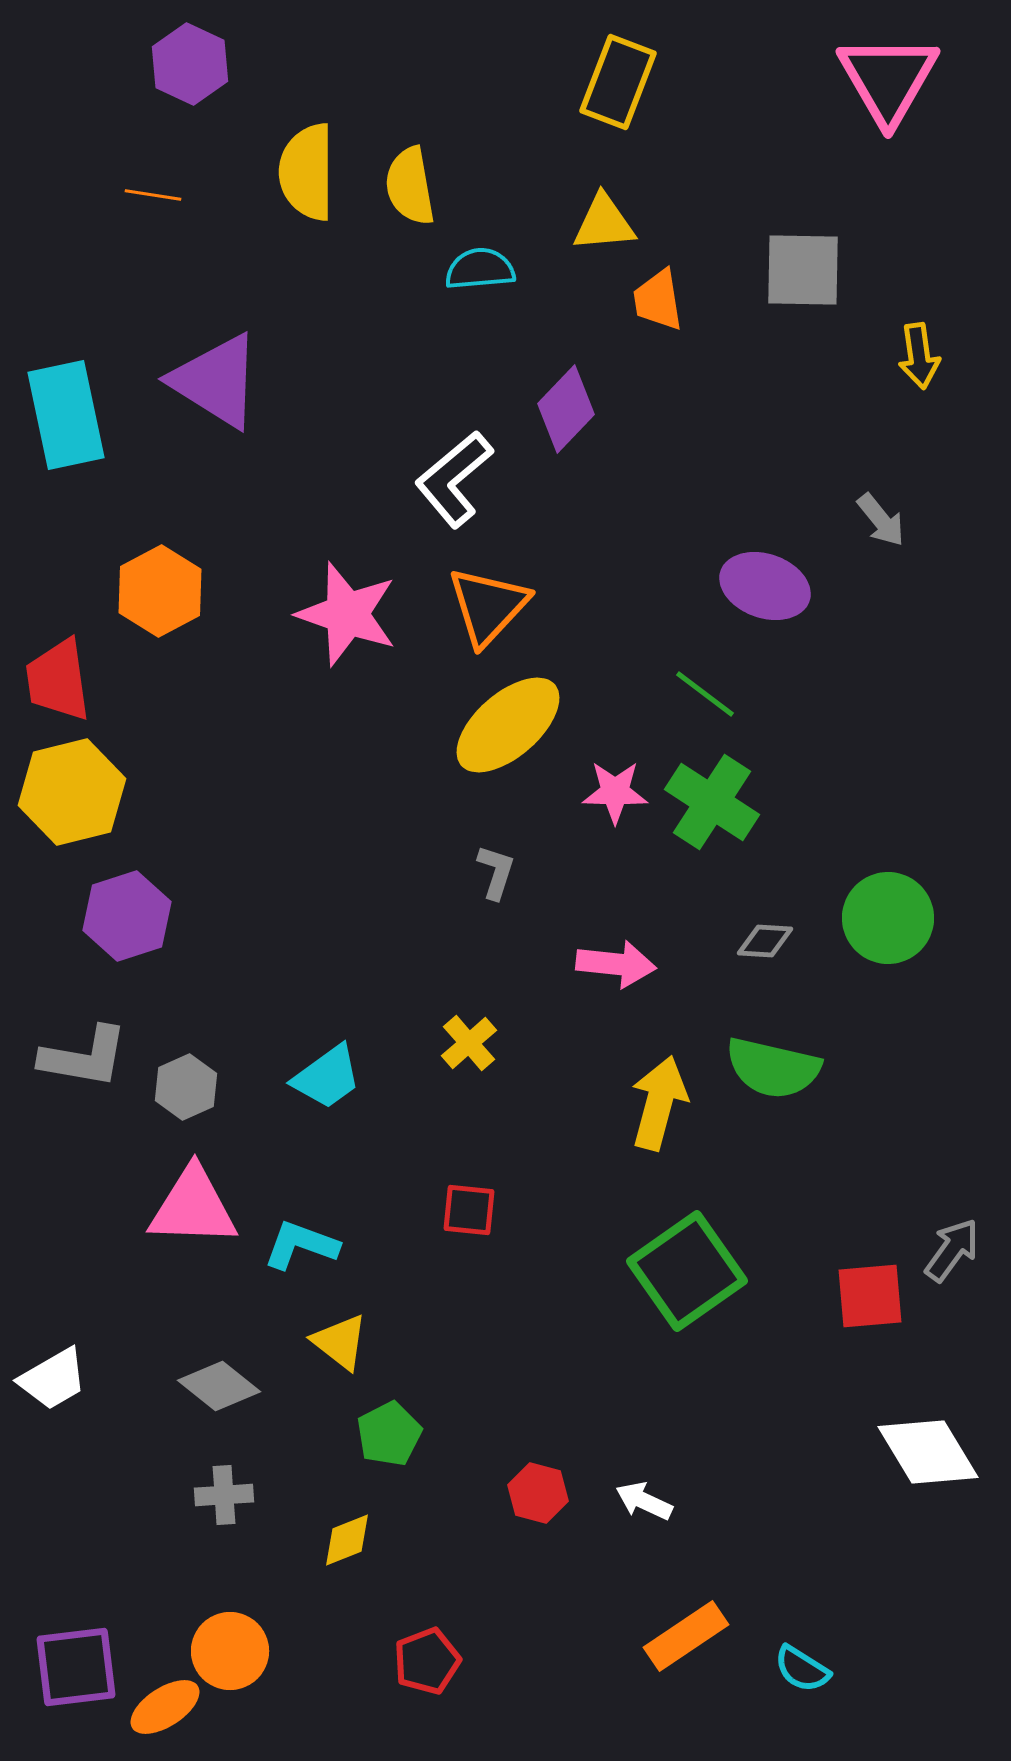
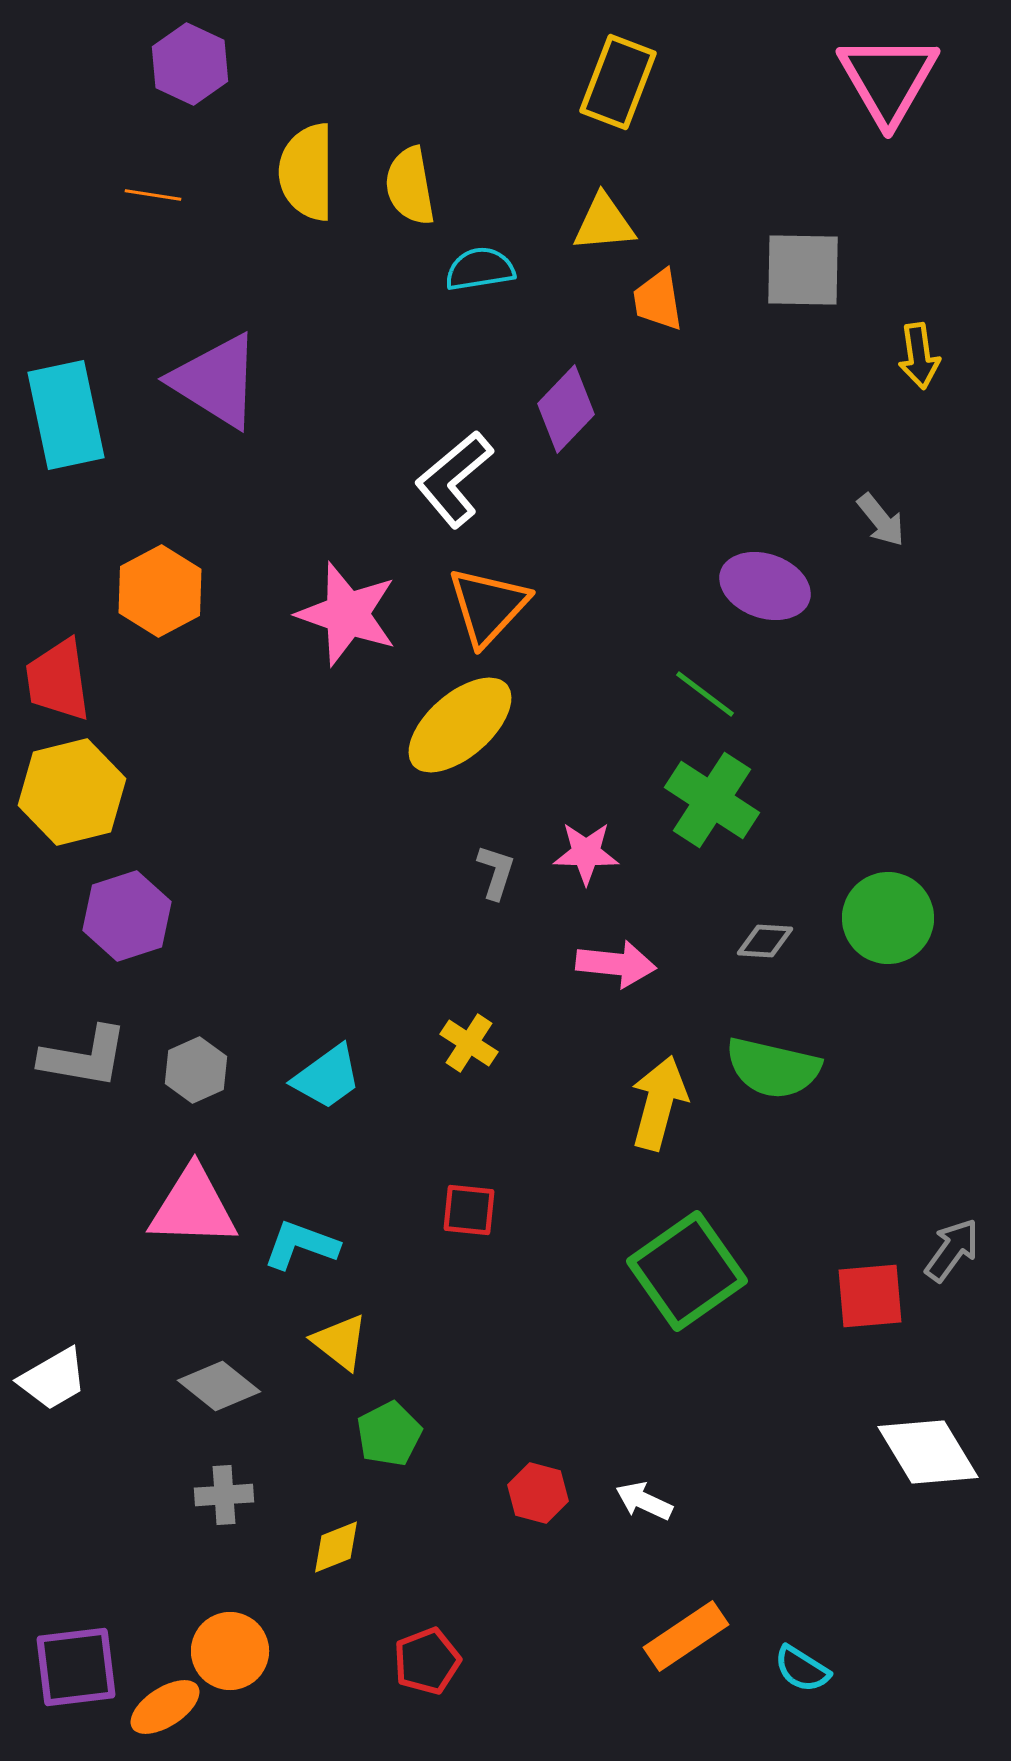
cyan semicircle at (480, 269): rotated 4 degrees counterclockwise
yellow ellipse at (508, 725): moved 48 px left
pink star at (615, 792): moved 29 px left, 61 px down
green cross at (712, 802): moved 2 px up
yellow cross at (469, 1043): rotated 16 degrees counterclockwise
gray hexagon at (186, 1087): moved 10 px right, 17 px up
yellow diamond at (347, 1540): moved 11 px left, 7 px down
